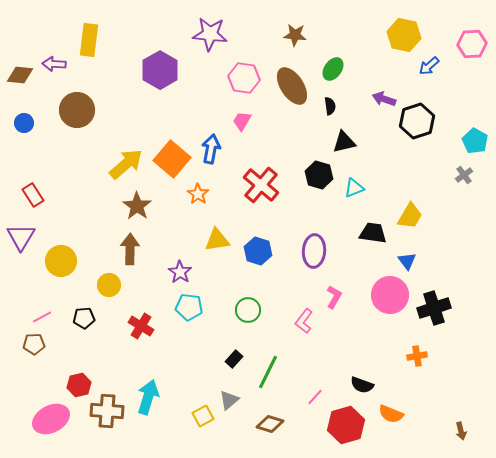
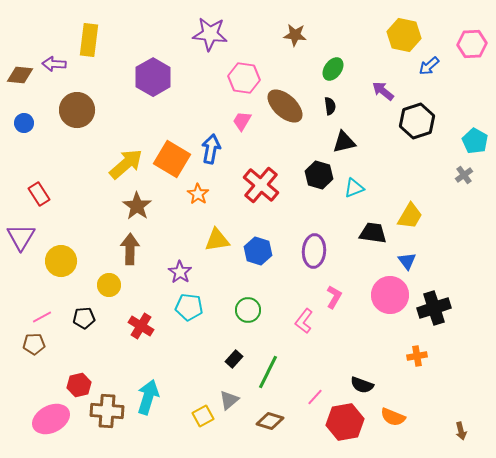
purple hexagon at (160, 70): moved 7 px left, 7 px down
brown ellipse at (292, 86): moved 7 px left, 20 px down; rotated 15 degrees counterclockwise
purple arrow at (384, 99): moved 1 px left, 8 px up; rotated 20 degrees clockwise
orange square at (172, 159): rotated 9 degrees counterclockwise
red rectangle at (33, 195): moved 6 px right, 1 px up
orange semicircle at (391, 414): moved 2 px right, 3 px down
brown diamond at (270, 424): moved 3 px up
red hexagon at (346, 425): moved 1 px left, 3 px up; rotated 6 degrees clockwise
